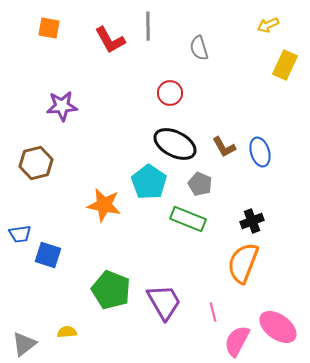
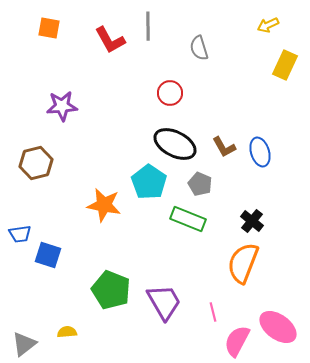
black cross: rotated 30 degrees counterclockwise
